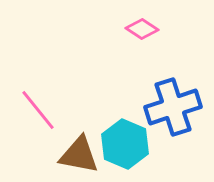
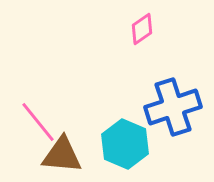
pink diamond: rotated 68 degrees counterclockwise
pink line: moved 12 px down
brown triangle: moved 17 px left; rotated 6 degrees counterclockwise
